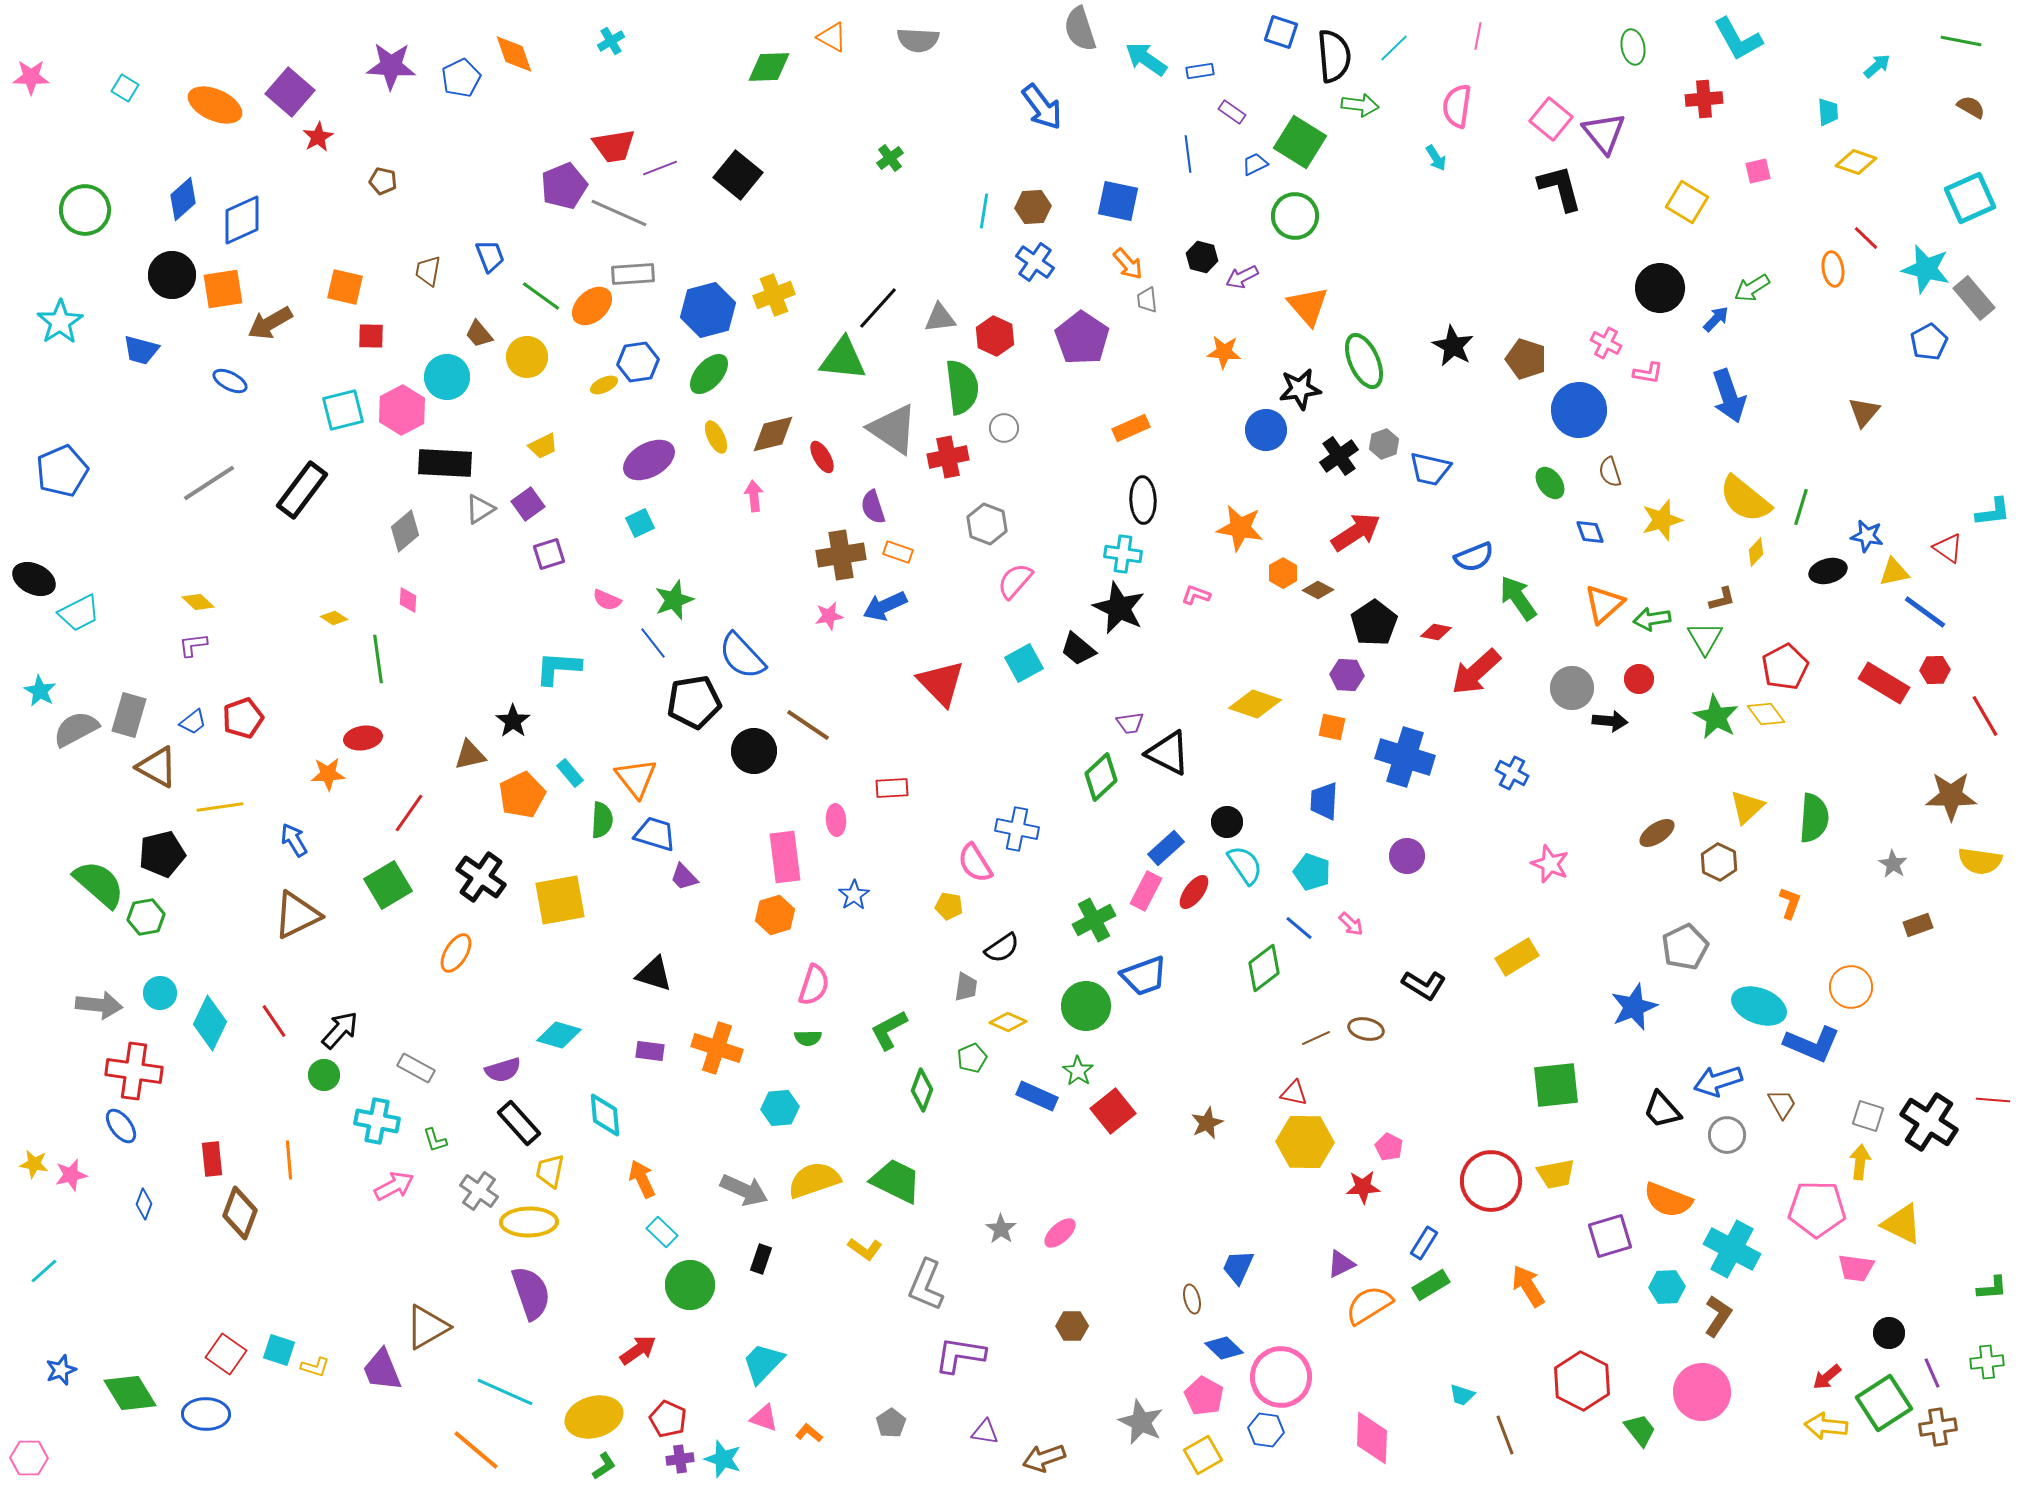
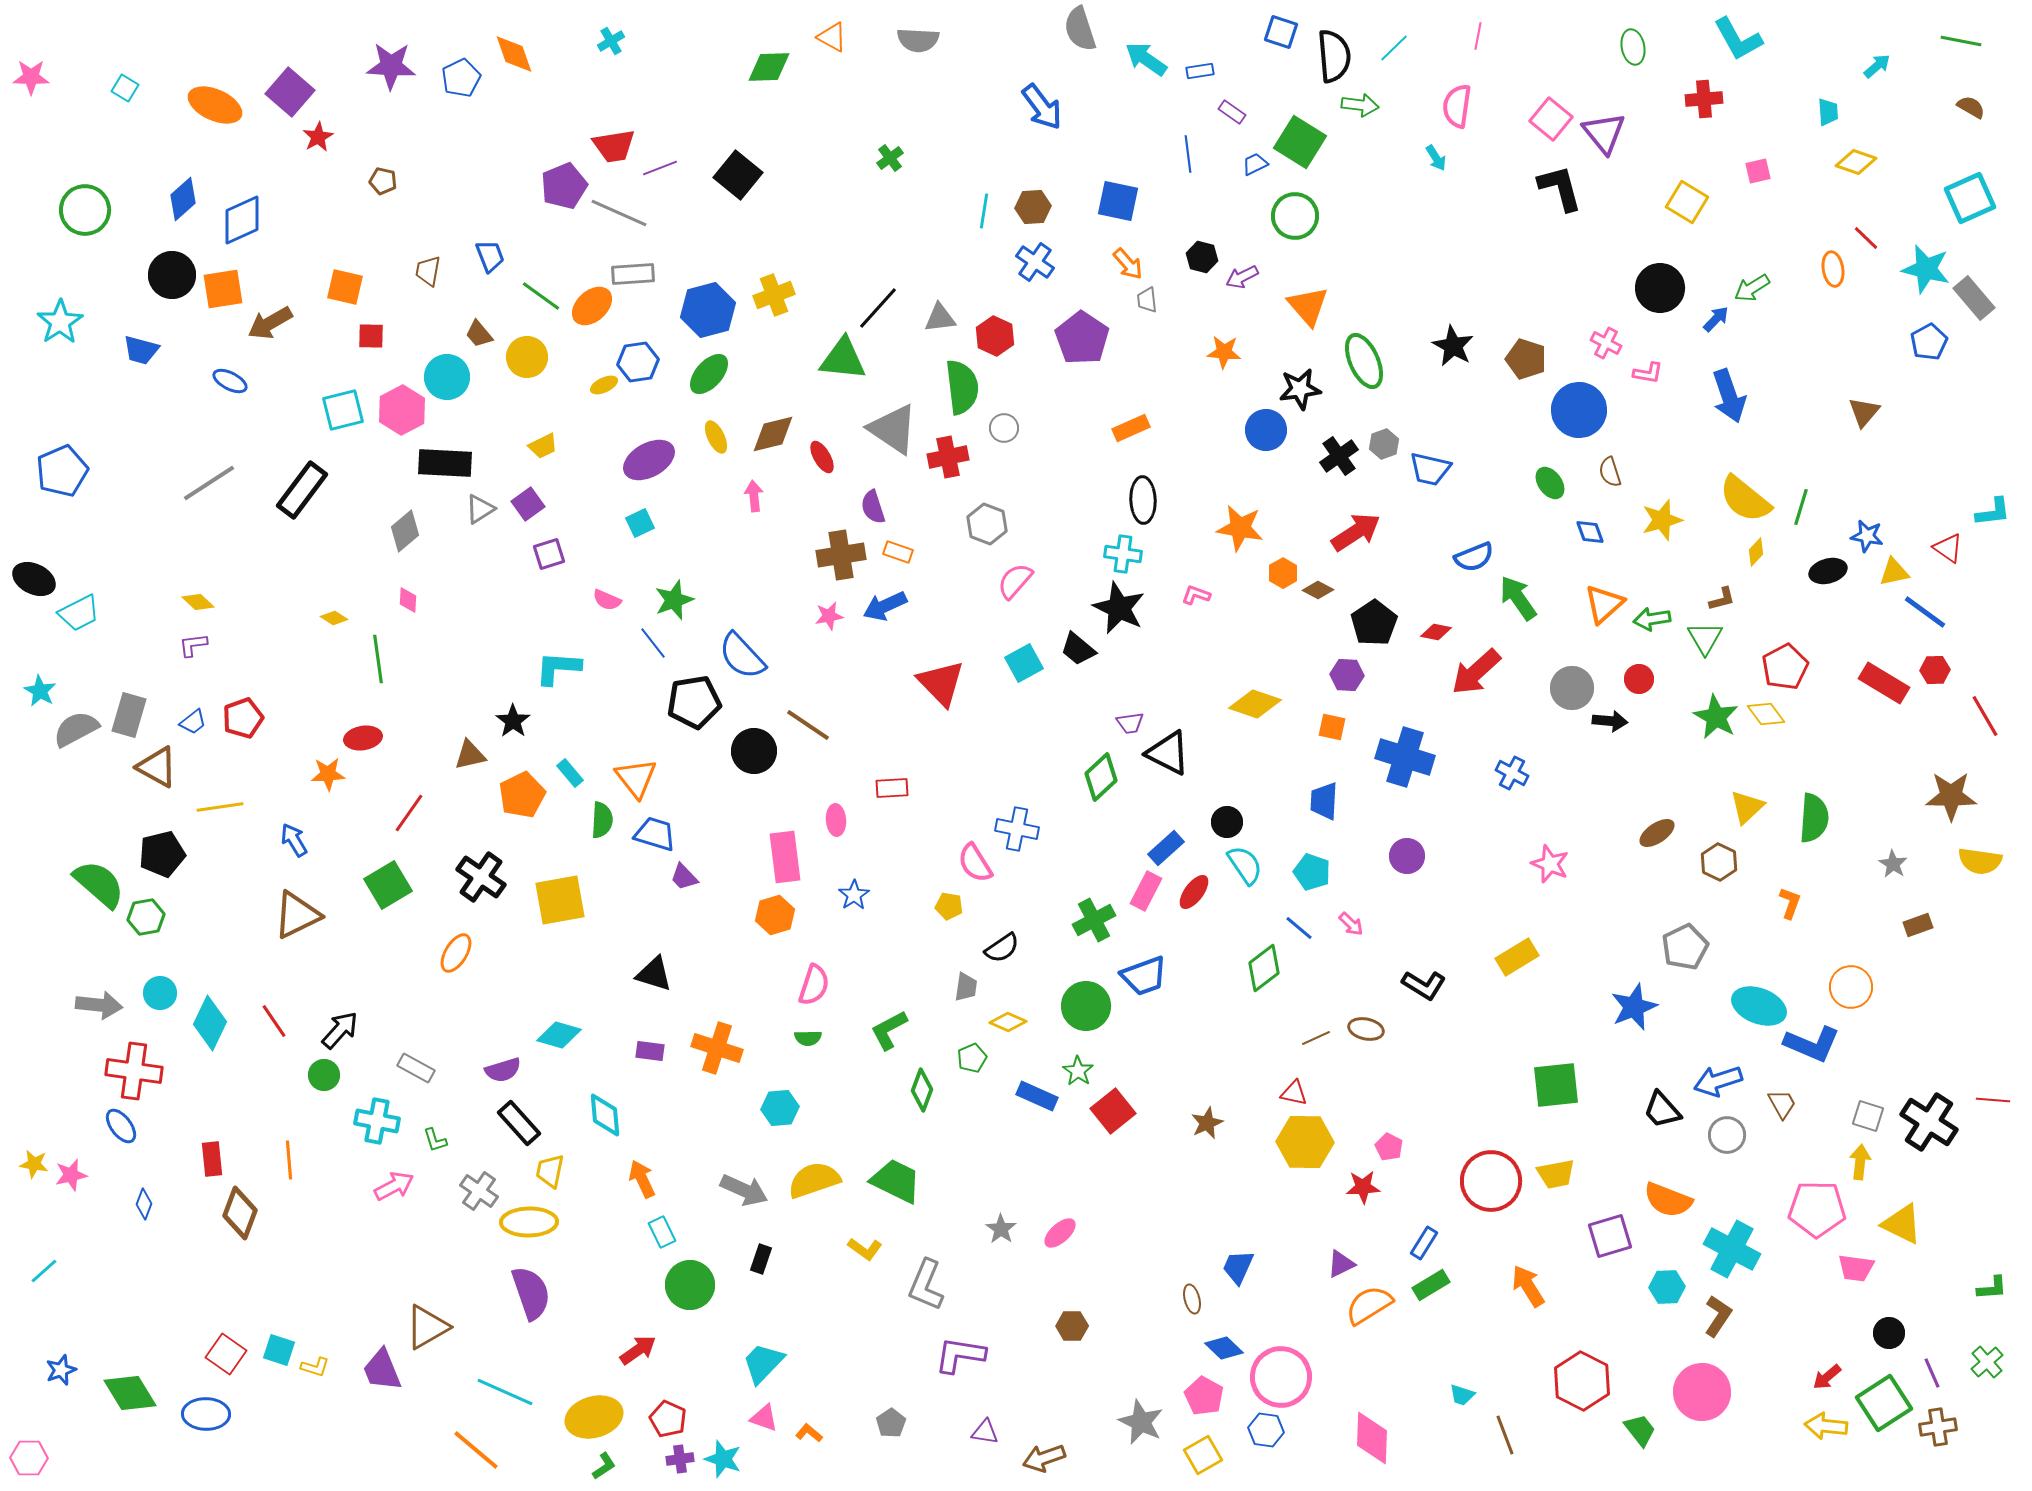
cyan rectangle at (662, 1232): rotated 20 degrees clockwise
green cross at (1987, 1362): rotated 36 degrees counterclockwise
